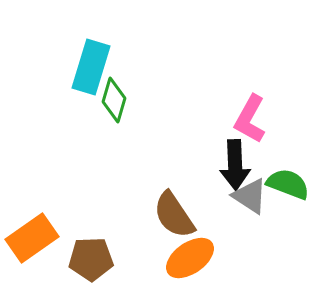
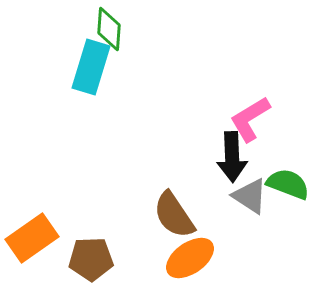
green diamond: moved 5 px left, 71 px up; rotated 12 degrees counterclockwise
pink L-shape: rotated 30 degrees clockwise
black arrow: moved 3 px left, 8 px up
